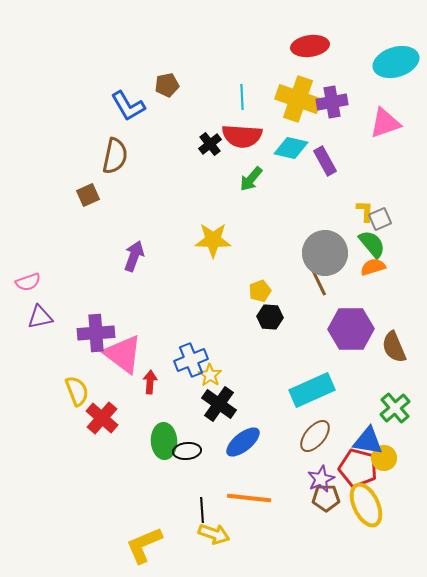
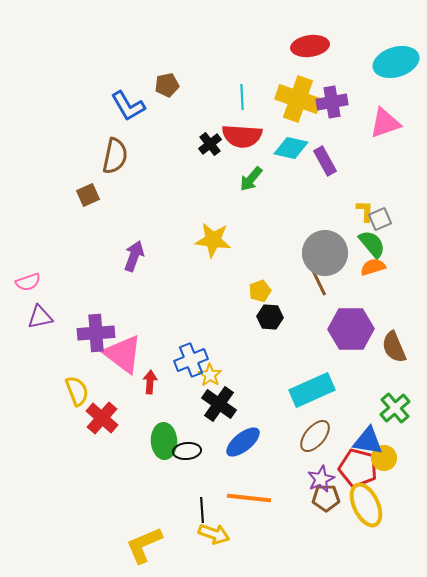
yellow star at (213, 240): rotated 6 degrees clockwise
